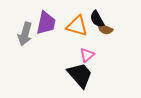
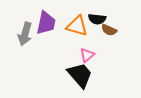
black semicircle: rotated 54 degrees counterclockwise
brown semicircle: moved 4 px right, 1 px down
